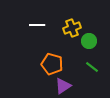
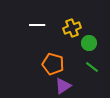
green circle: moved 2 px down
orange pentagon: moved 1 px right
